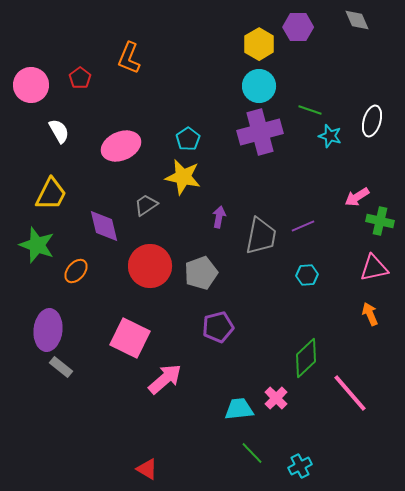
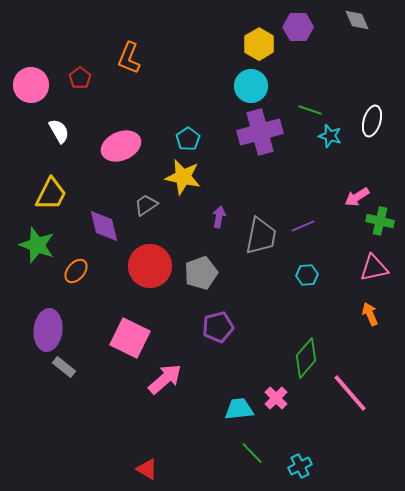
cyan circle at (259, 86): moved 8 px left
green diamond at (306, 358): rotated 6 degrees counterclockwise
gray rectangle at (61, 367): moved 3 px right
